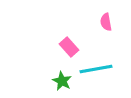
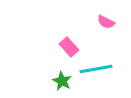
pink semicircle: rotated 54 degrees counterclockwise
